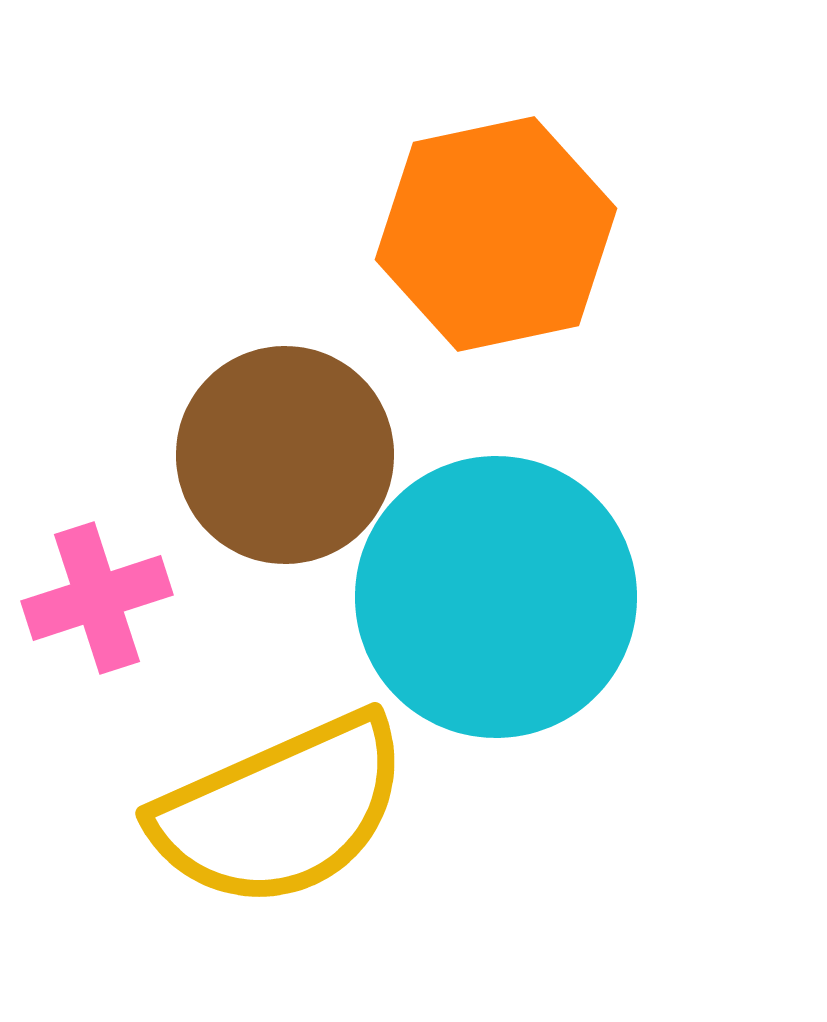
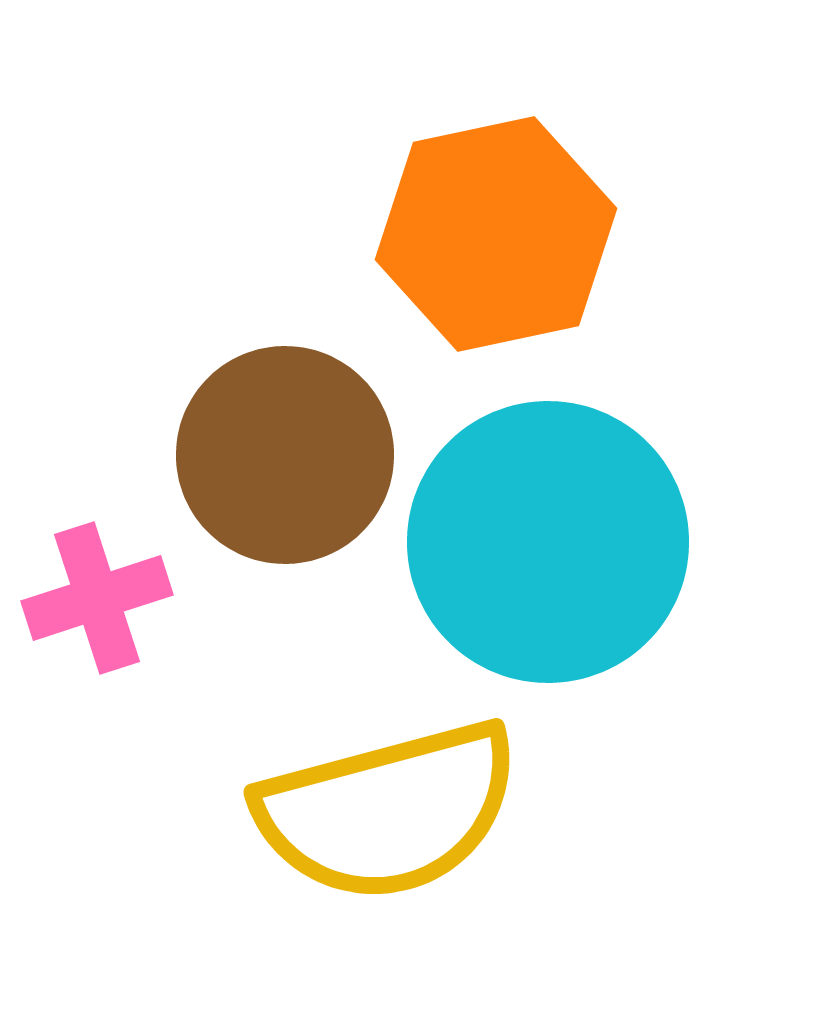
cyan circle: moved 52 px right, 55 px up
yellow semicircle: moved 107 px right; rotated 9 degrees clockwise
